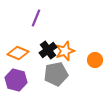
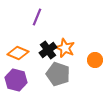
purple line: moved 1 px right, 1 px up
orange star: moved 3 px up; rotated 30 degrees counterclockwise
gray pentagon: moved 2 px right; rotated 30 degrees clockwise
